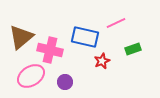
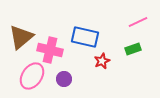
pink line: moved 22 px right, 1 px up
pink ellipse: moved 1 px right; rotated 24 degrees counterclockwise
purple circle: moved 1 px left, 3 px up
